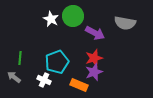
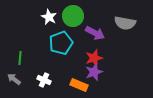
white star: moved 2 px left, 2 px up
cyan pentagon: moved 4 px right, 19 px up
gray arrow: moved 2 px down
